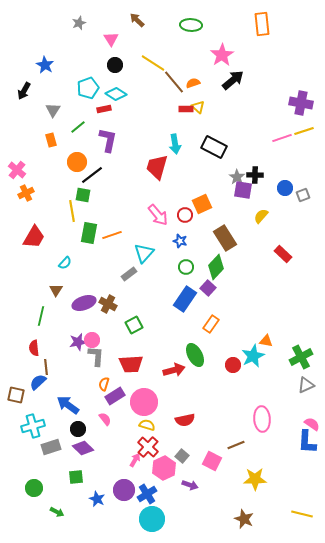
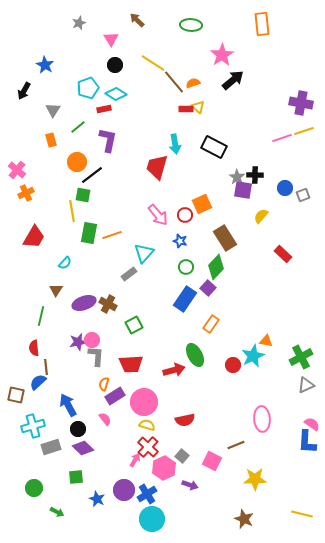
blue arrow at (68, 405): rotated 25 degrees clockwise
